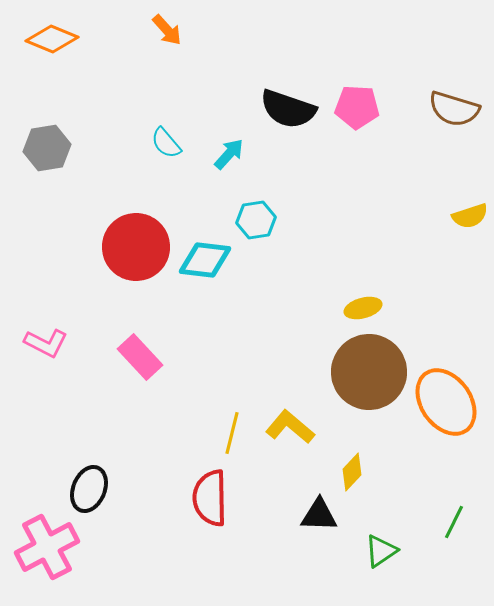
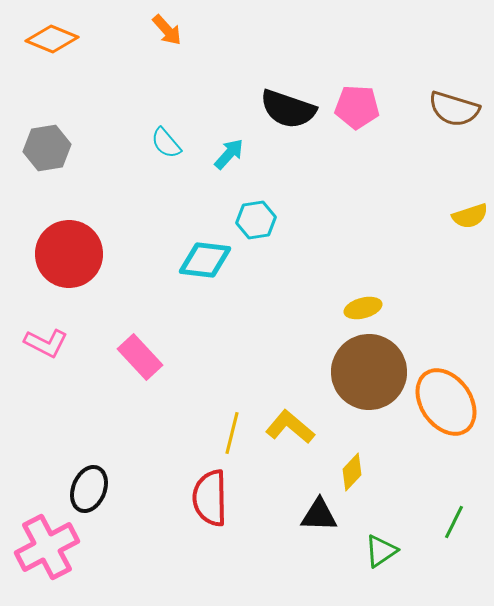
red circle: moved 67 px left, 7 px down
